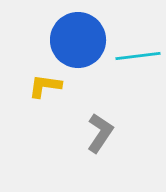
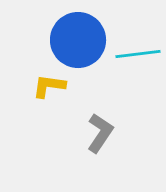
cyan line: moved 2 px up
yellow L-shape: moved 4 px right
